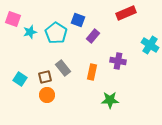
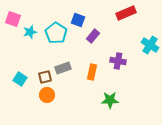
gray rectangle: rotated 70 degrees counterclockwise
